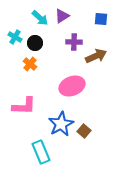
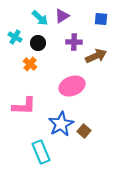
black circle: moved 3 px right
